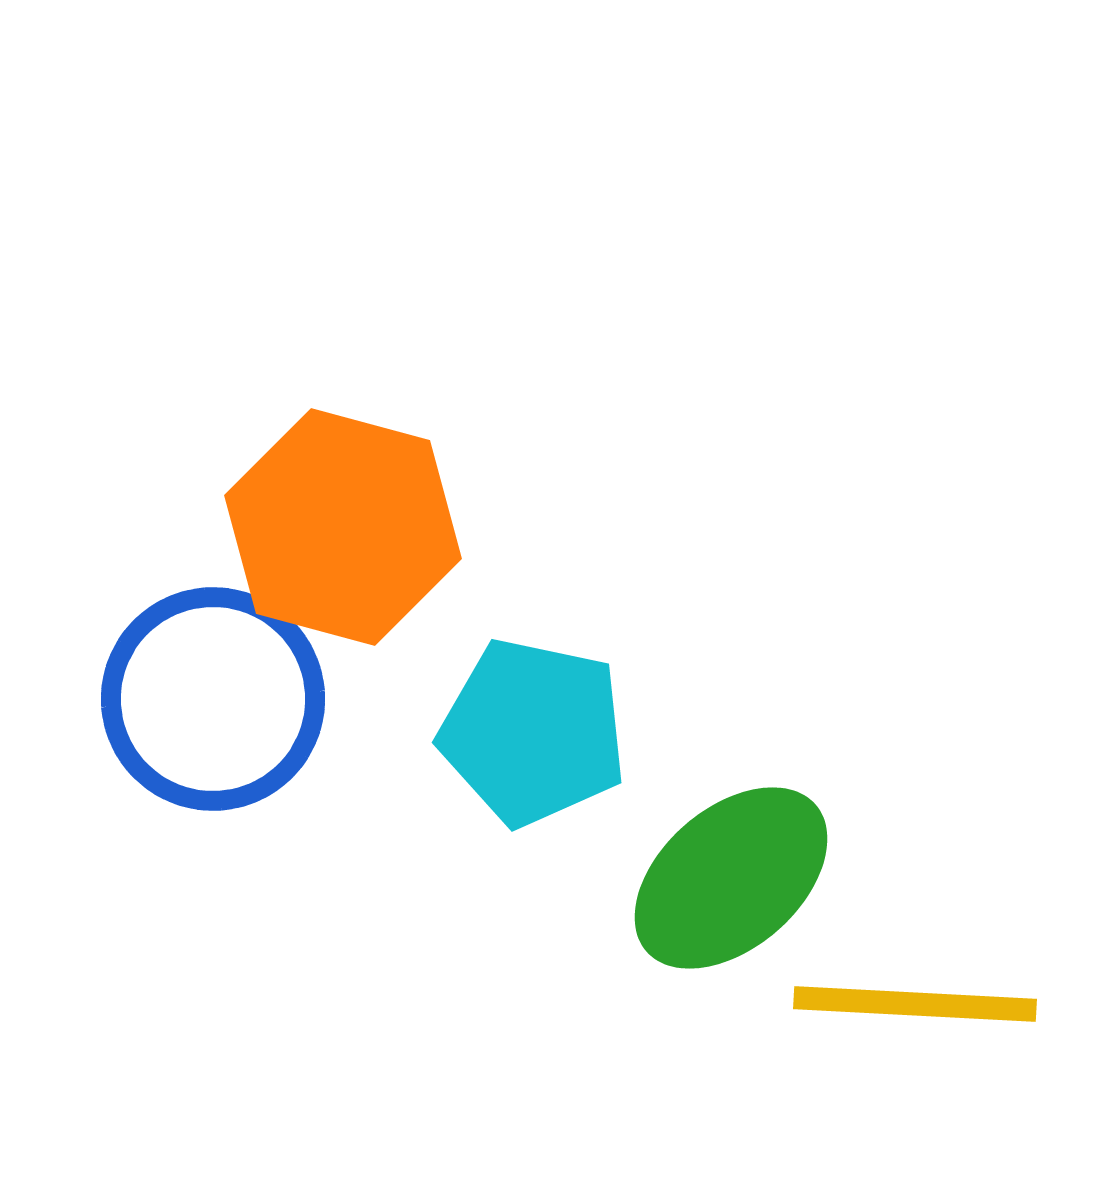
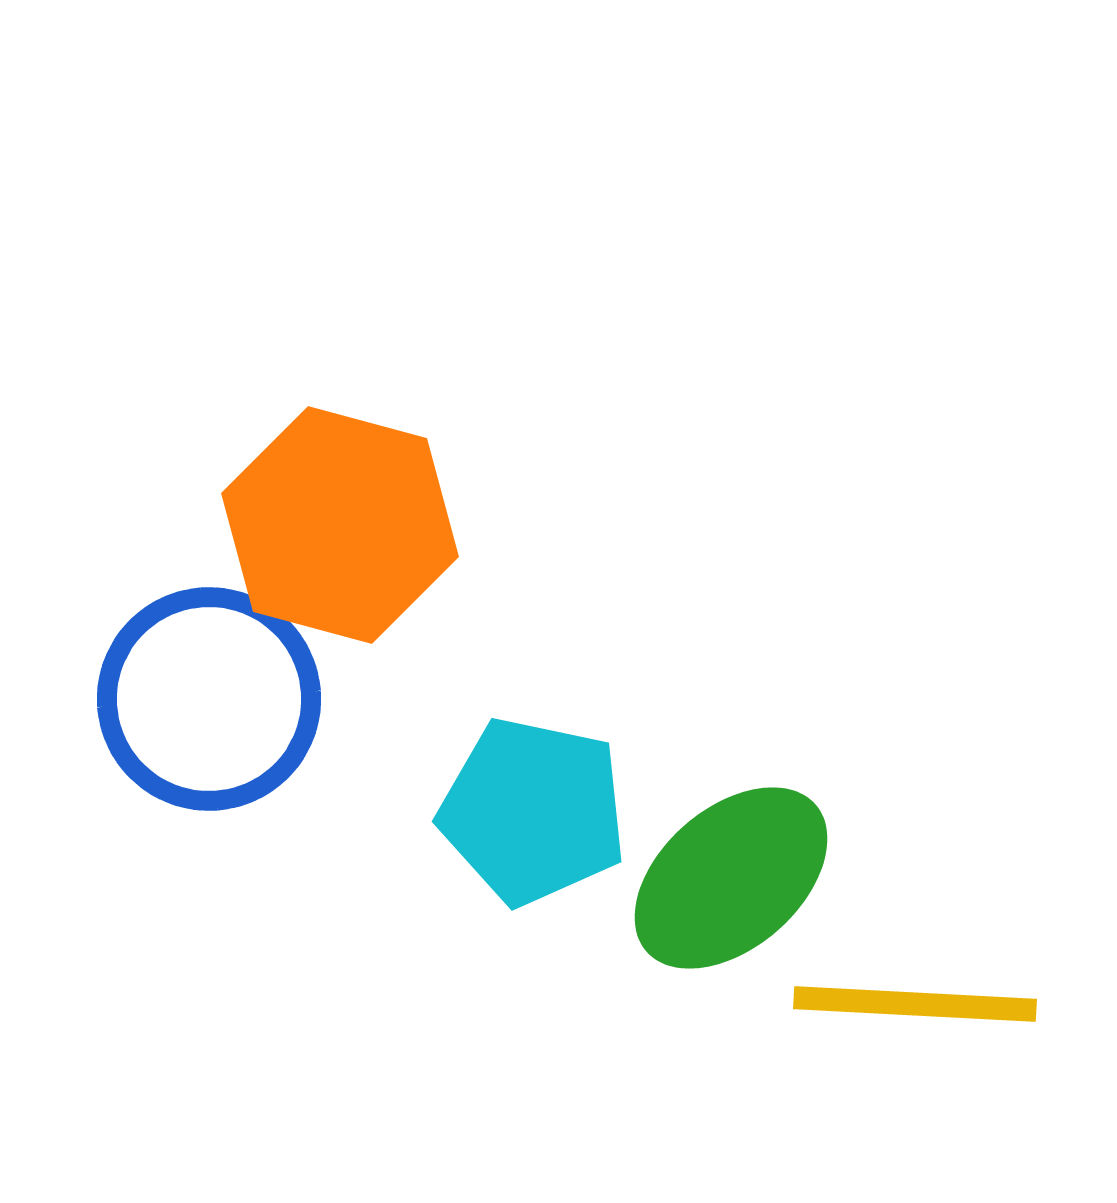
orange hexagon: moved 3 px left, 2 px up
blue circle: moved 4 px left
cyan pentagon: moved 79 px down
